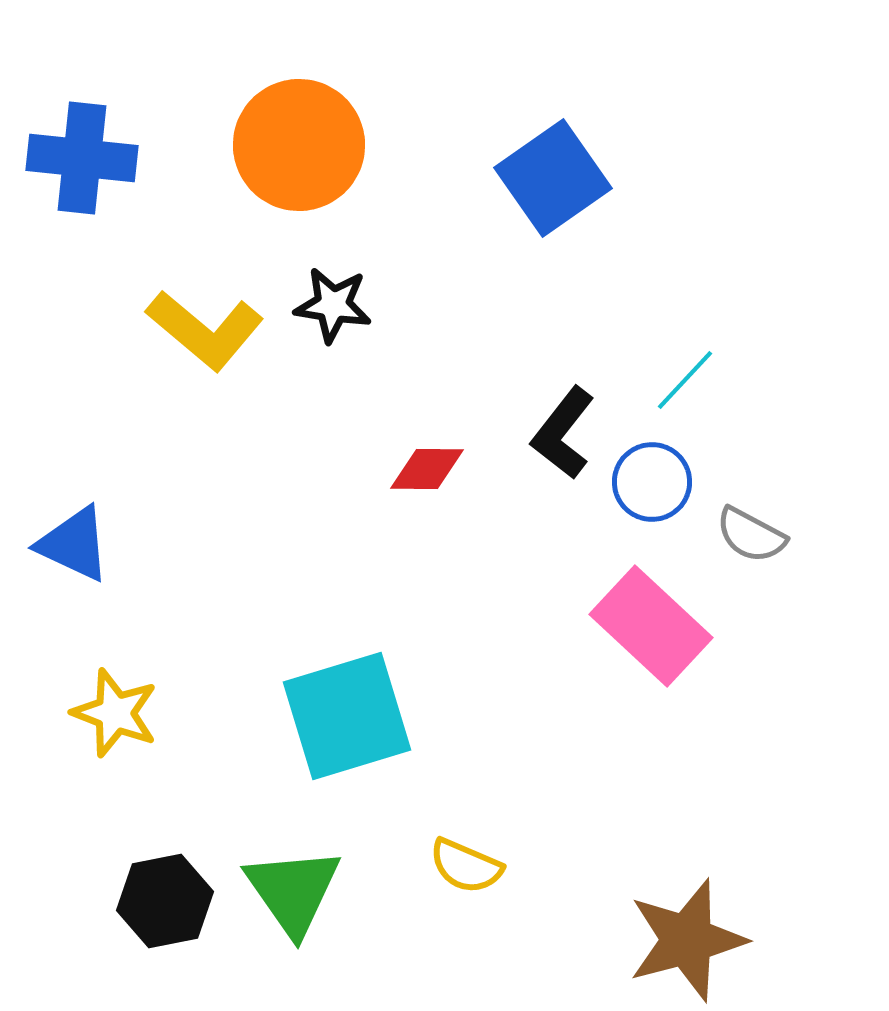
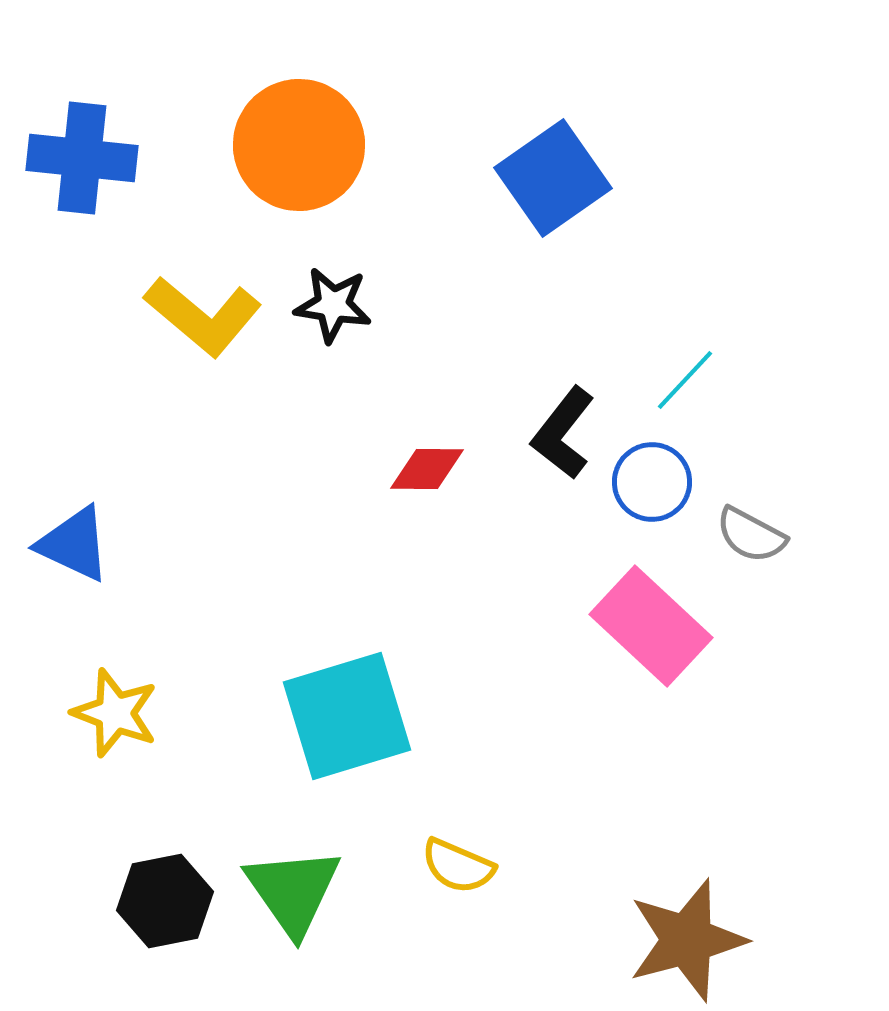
yellow L-shape: moved 2 px left, 14 px up
yellow semicircle: moved 8 px left
